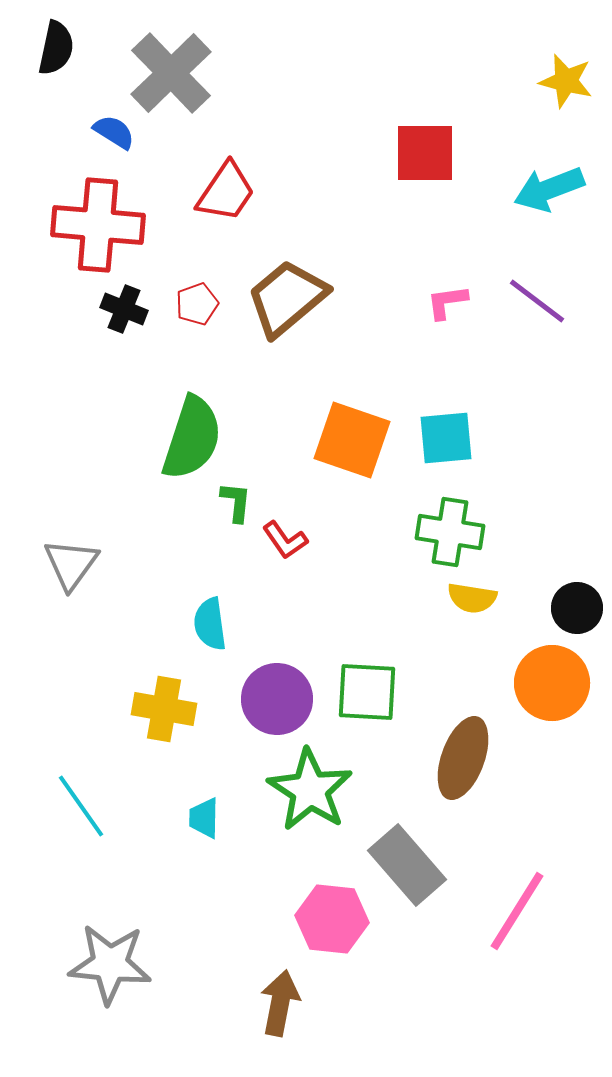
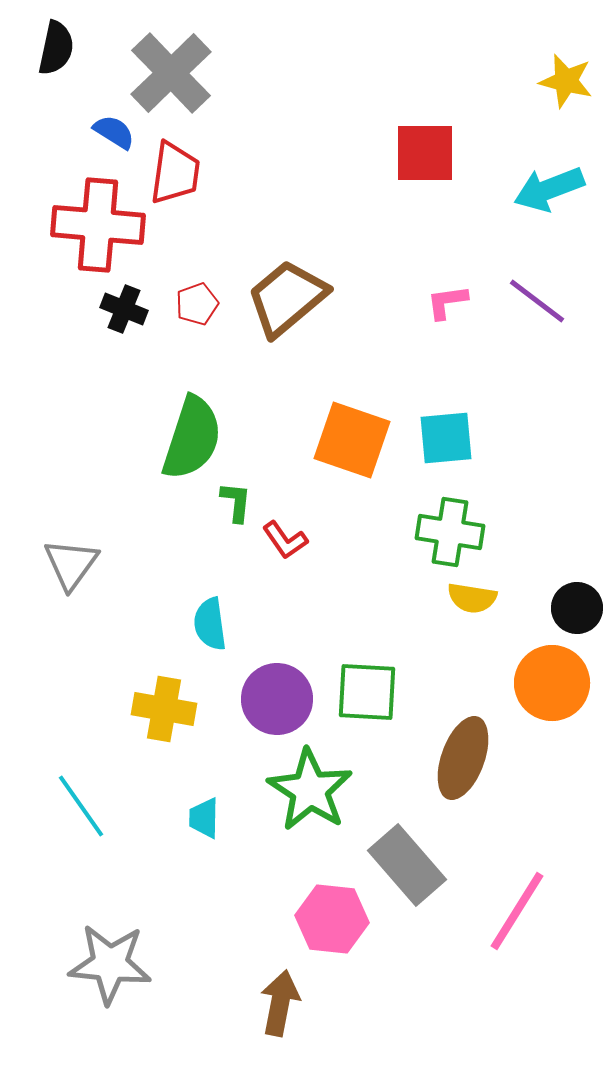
red trapezoid: moved 51 px left, 19 px up; rotated 26 degrees counterclockwise
